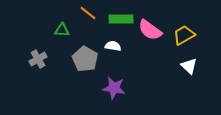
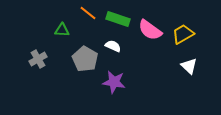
green rectangle: moved 3 px left; rotated 20 degrees clockwise
yellow trapezoid: moved 1 px left, 1 px up
white semicircle: rotated 14 degrees clockwise
purple star: moved 6 px up
